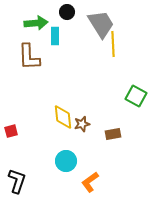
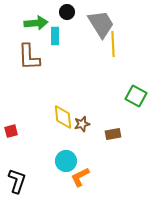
orange L-shape: moved 10 px left, 5 px up; rotated 10 degrees clockwise
